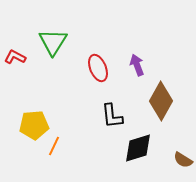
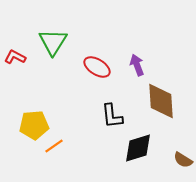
red ellipse: moved 1 px left, 1 px up; rotated 36 degrees counterclockwise
brown diamond: rotated 33 degrees counterclockwise
orange line: rotated 30 degrees clockwise
